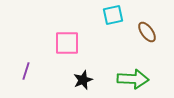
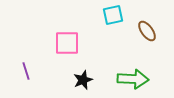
brown ellipse: moved 1 px up
purple line: rotated 36 degrees counterclockwise
